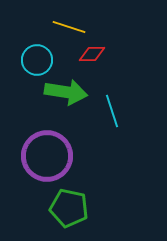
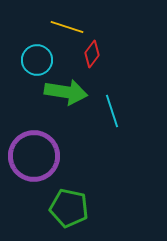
yellow line: moved 2 px left
red diamond: rotated 52 degrees counterclockwise
purple circle: moved 13 px left
